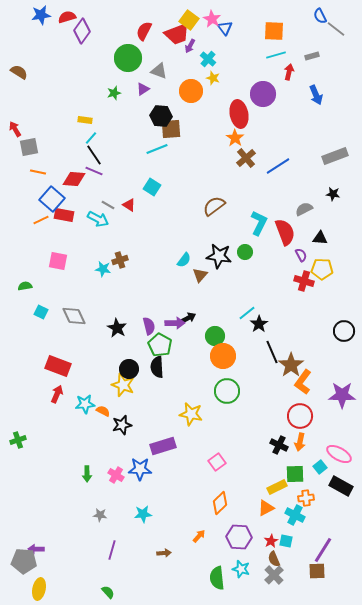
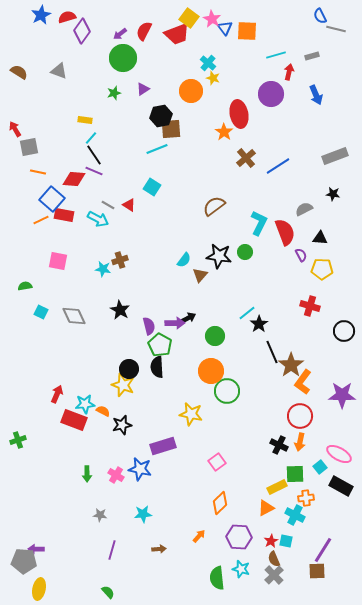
blue star at (41, 15): rotated 18 degrees counterclockwise
yellow square at (189, 20): moved 2 px up
gray line at (336, 29): rotated 24 degrees counterclockwise
orange square at (274, 31): moved 27 px left
purple arrow at (190, 46): moved 70 px left, 12 px up; rotated 24 degrees clockwise
green circle at (128, 58): moved 5 px left
cyan cross at (208, 59): moved 4 px down
gray triangle at (159, 71): moved 100 px left
purple circle at (263, 94): moved 8 px right
black hexagon at (161, 116): rotated 15 degrees counterclockwise
orange star at (235, 138): moved 11 px left, 6 px up
red cross at (304, 281): moved 6 px right, 25 px down
black star at (117, 328): moved 3 px right, 18 px up
orange circle at (223, 356): moved 12 px left, 15 px down
red rectangle at (58, 366): moved 16 px right, 54 px down
blue star at (140, 469): rotated 10 degrees clockwise
brown arrow at (164, 553): moved 5 px left, 4 px up
